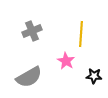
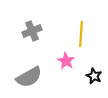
black star: rotated 21 degrees clockwise
